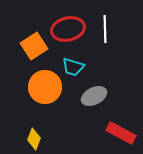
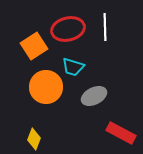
white line: moved 2 px up
orange circle: moved 1 px right
